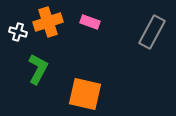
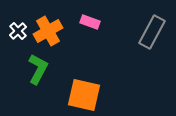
orange cross: moved 9 px down; rotated 12 degrees counterclockwise
white cross: moved 1 px up; rotated 30 degrees clockwise
orange square: moved 1 px left, 1 px down
